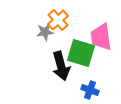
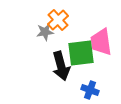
pink trapezoid: moved 5 px down
green square: rotated 24 degrees counterclockwise
